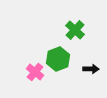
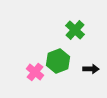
green hexagon: moved 2 px down
